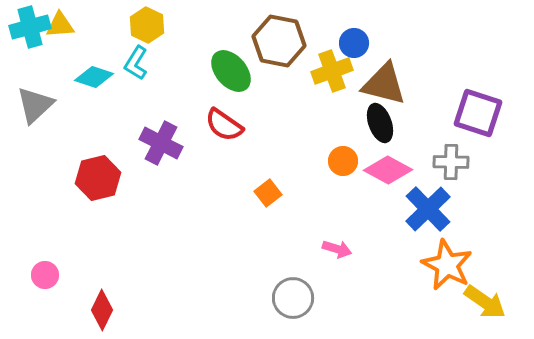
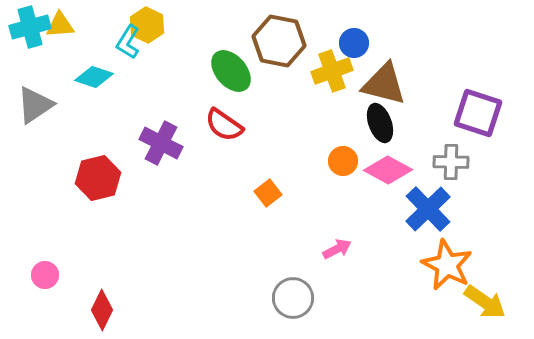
cyan L-shape: moved 8 px left, 21 px up
gray triangle: rotated 9 degrees clockwise
pink arrow: rotated 44 degrees counterclockwise
